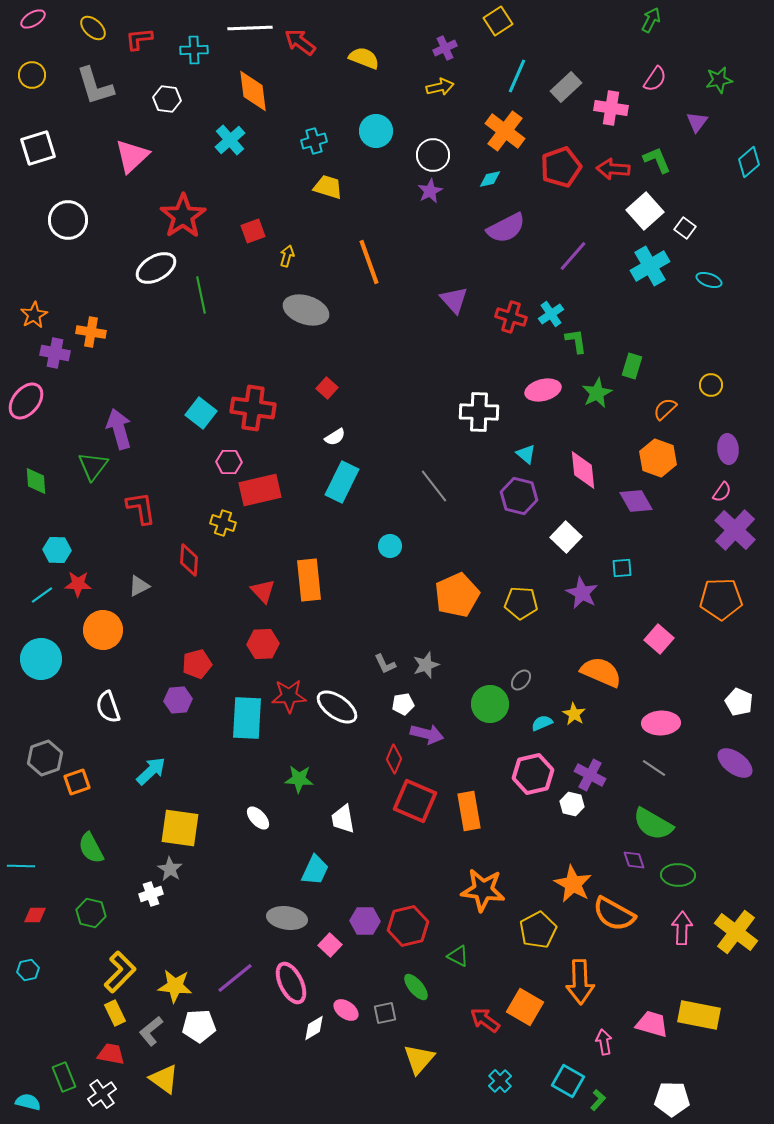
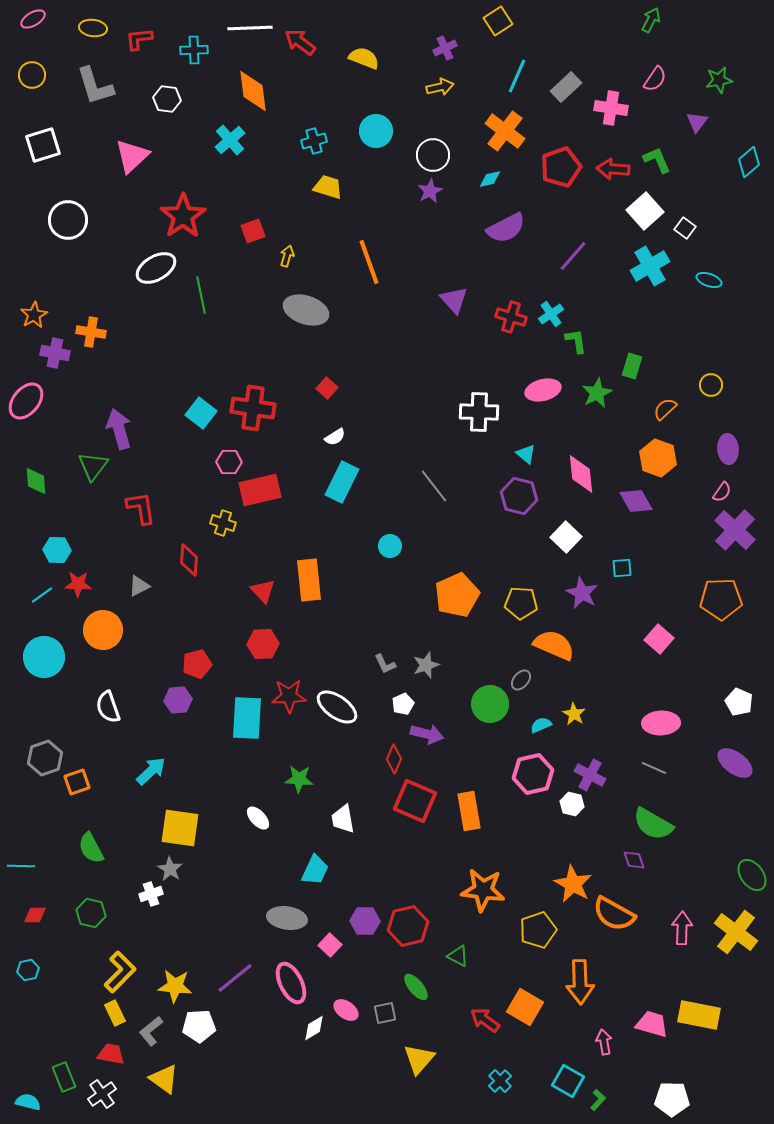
yellow ellipse at (93, 28): rotated 36 degrees counterclockwise
white square at (38, 148): moved 5 px right, 3 px up
pink diamond at (583, 470): moved 2 px left, 4 px down
cyan circle at (41, 659): moved 3 px right, 2 px up
orange semicircle at (601, 672): moved 47 px left, 27 px up
white pentagon at (403, 704): rotated 15 degrees counterclockwise
cyan semicircle at (542, 723): moved 1 px left, 2 px down
gray line at (654, 768): rotated 10 degrees counterclockwise
green ellipse at (678, 875): moved 74 px right; rotated 52 degrees clockwise
yellow pentagon at (538, 930): rotated 9 degrees clockwise
